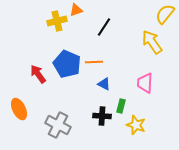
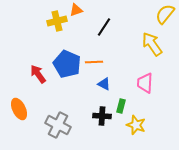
yellow arrow: moved 2 px down
